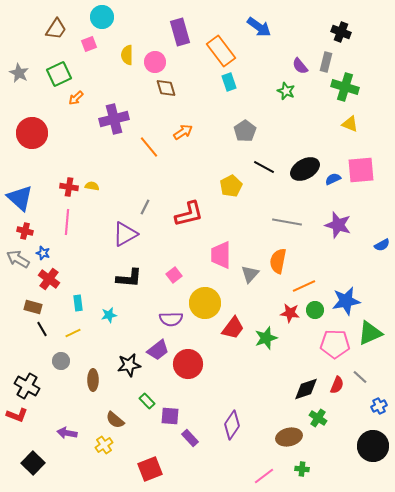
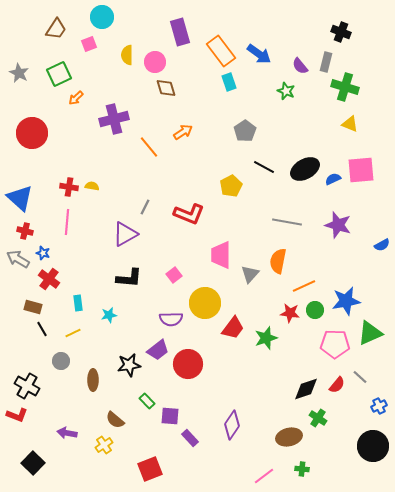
blue arrow at (259, 27): moved 27 px down
red L-shape at (189, 214): rotated 36 degrees clockwise
red semicircle at (337, 385): rotated 18 degrees clockwise
